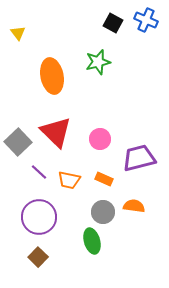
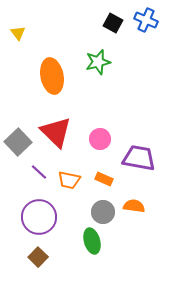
purple trapezoid: rotated 24 degrees clockwise
